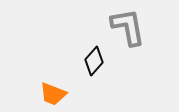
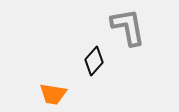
orange trapezoid: rotated 12 degrees counterclockwise
